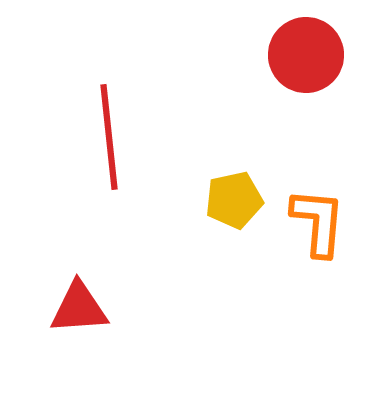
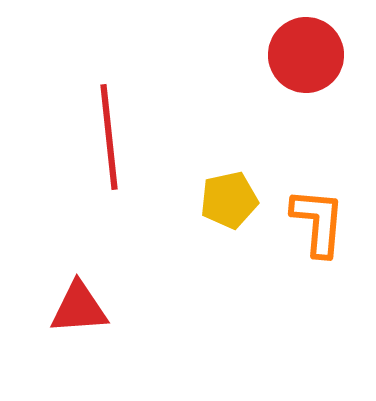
yellow pentagon: moved 5 px left
